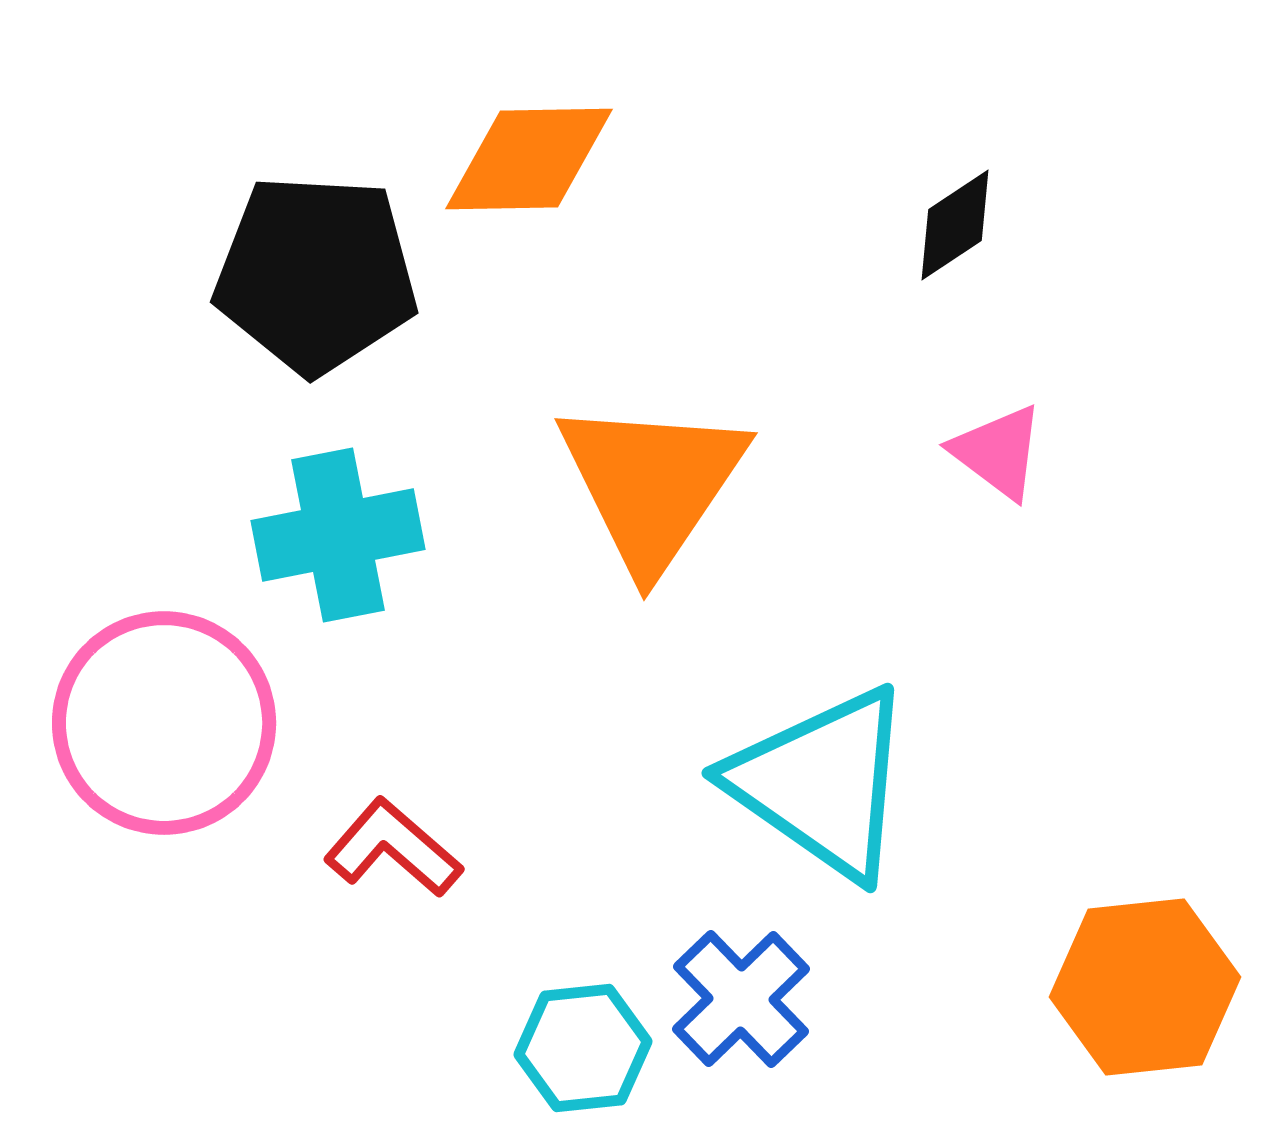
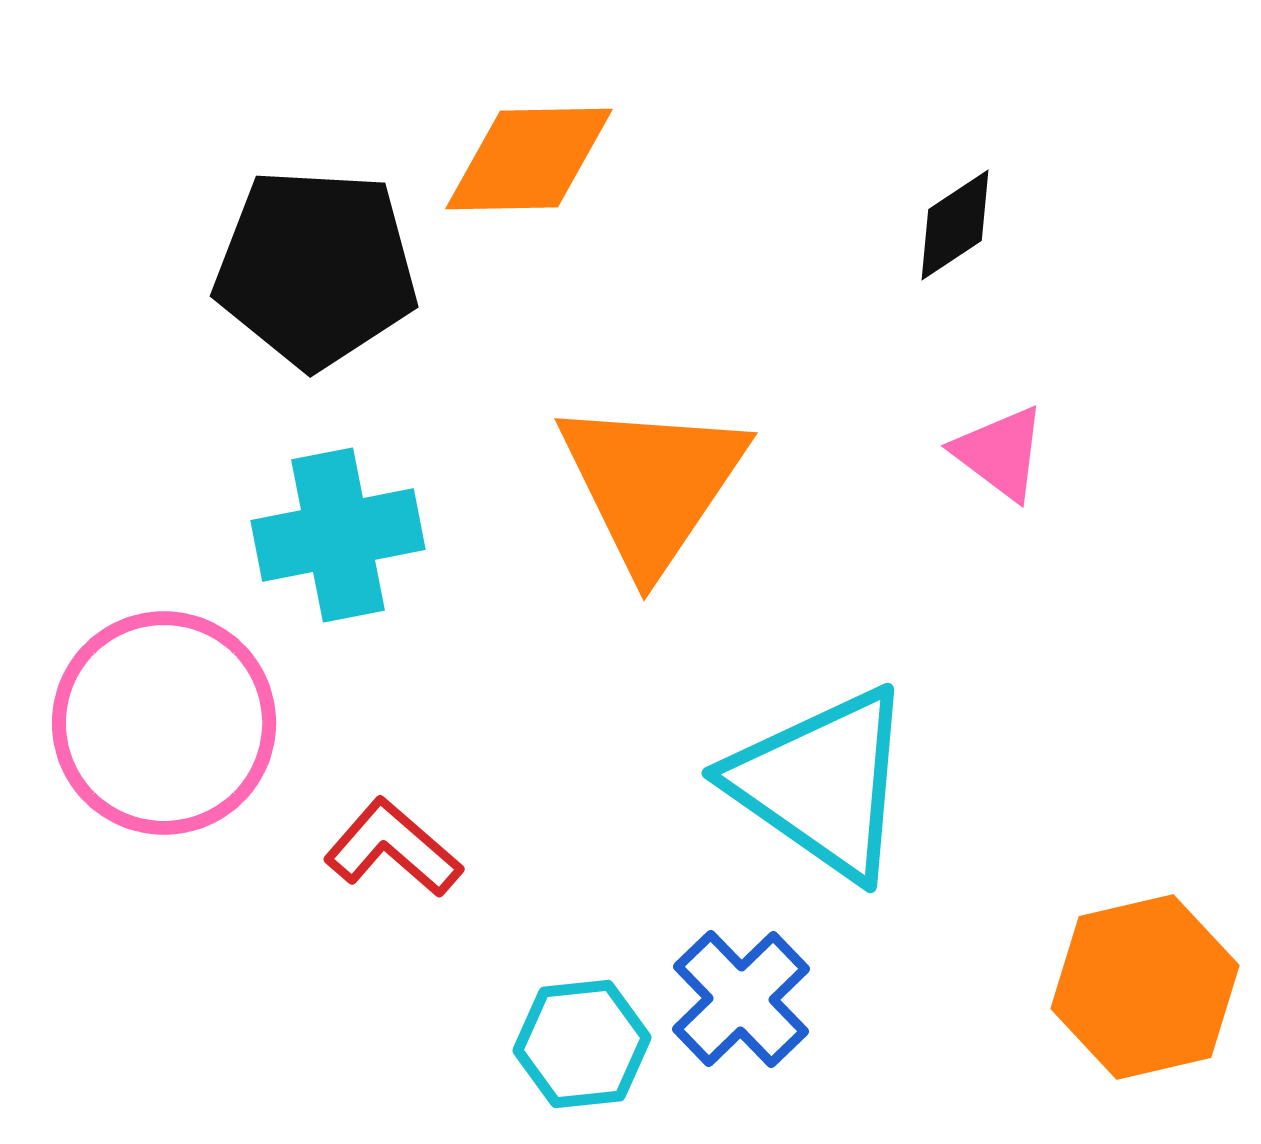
black pentagon: moved 6 px up
pink triangle: moved 2 px right, 1 px down
orange hexagon: rotated 7 degrees counterclockwise
cyan hexagon: moved 1 px left, 4 px up
